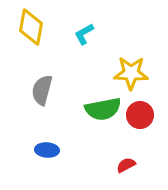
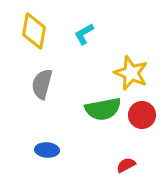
yellow diamond: moved 3 px right, 4 px down
yellow star: rotated 20 degrees clockwise
gray semicircle: moved 6 px up
red circle: moved 2 px right
